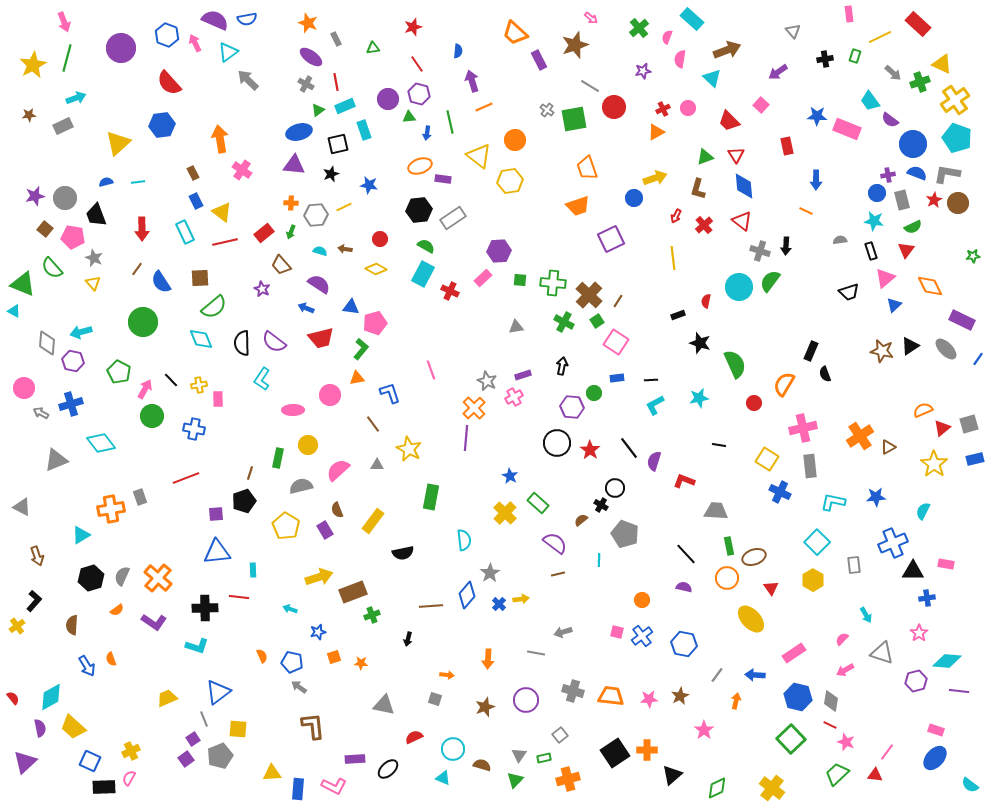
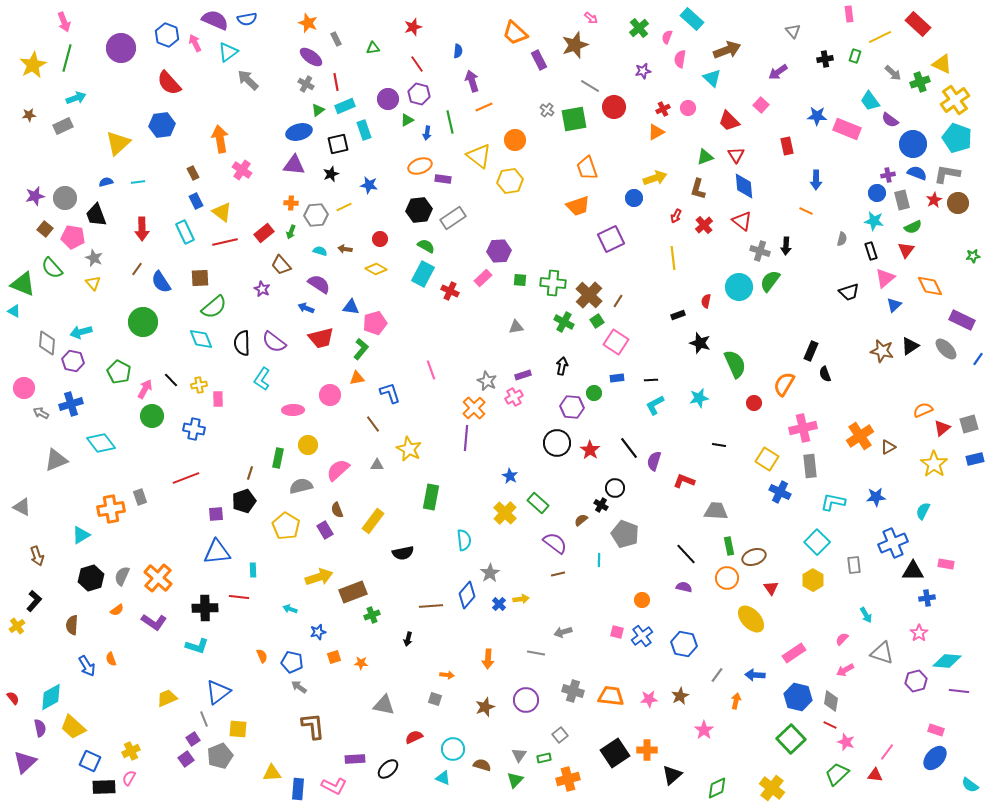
green triangle at (409, 117): moved 2 px left, 3 px down; rotated 24 degrees counterclockwise
gray semicircle at (840, 240): moved 2 px right, 1 px up; rotated 112 degrees clockwise
